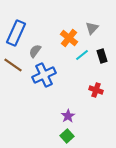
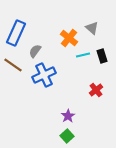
gray triangle: rotated 32 degrees counterclockwise
cyan line: moved 1 px right; rotated 24 degrees clockwise
red cross: rotated 32 degrees clockwise
